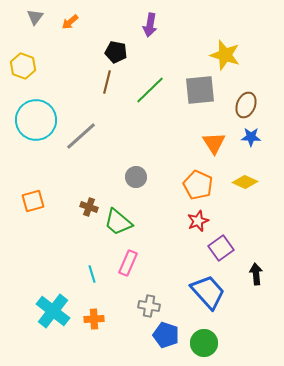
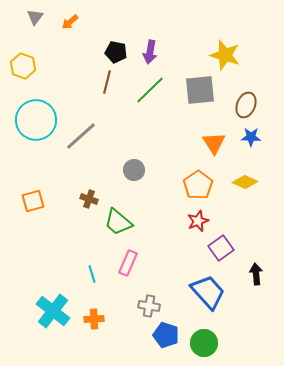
purple arrow: moved 27 px down
gray circle: moved 2 px left, 7 px up
orange pentagon: rotated 12 degrees clockwise
brown cross: moved 8 px up
